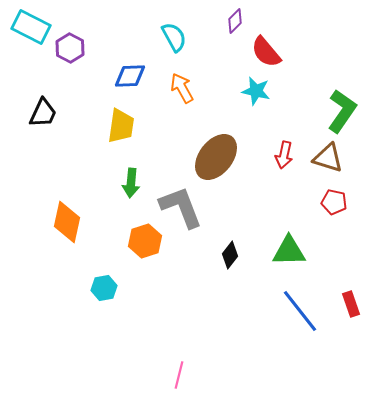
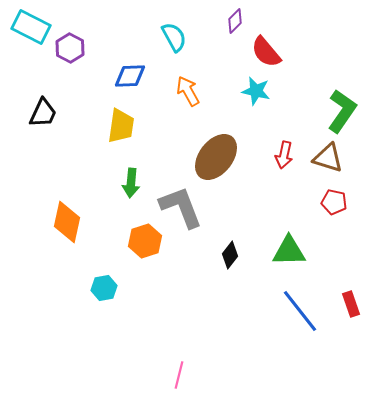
orange arrow: moved 6 px right, 3 px down
